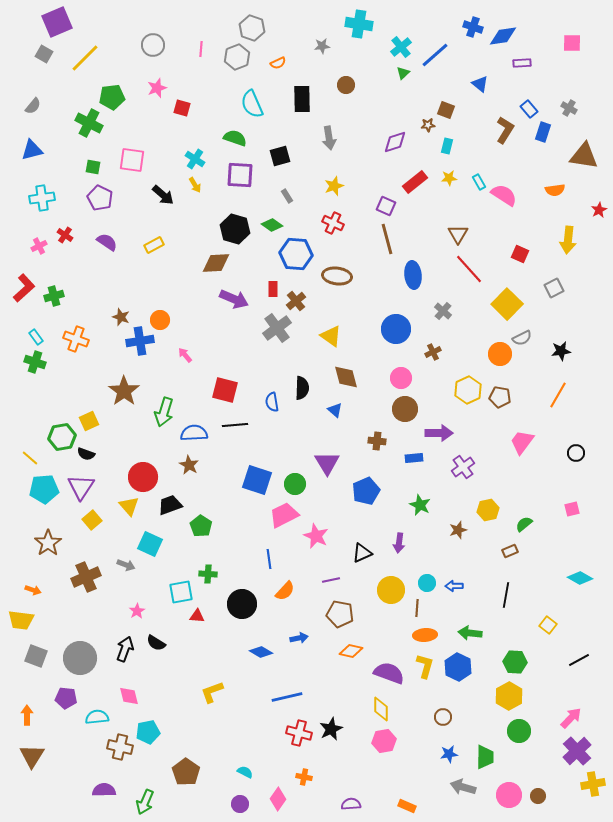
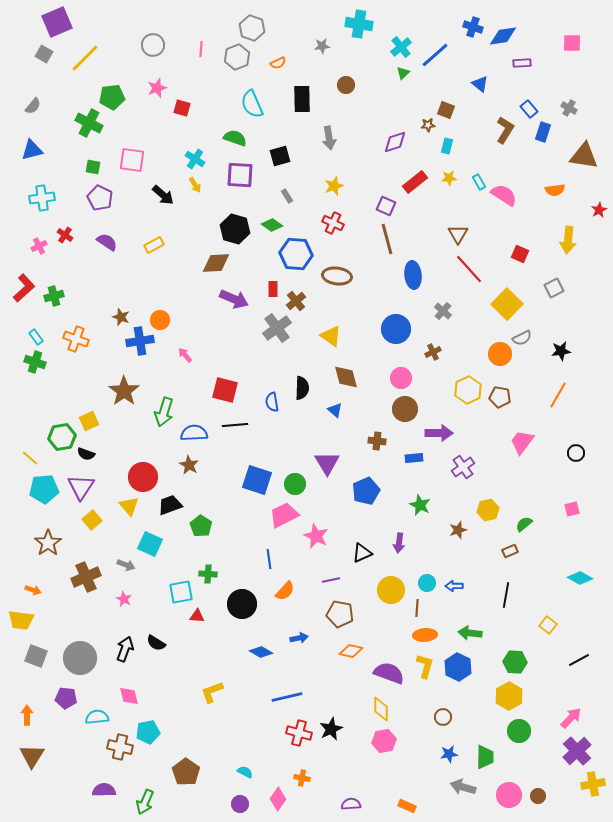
pink star at (137, 611): moved 13 px left, 12 px up; rotated 14 degrees counterclockwise
orange cross at (304, 777): moved 2 px left, 1 px down
